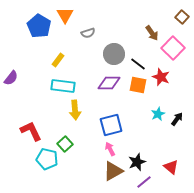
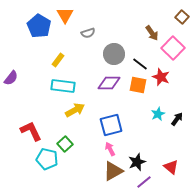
black line: moved 2 px right
yellow arrow: rotated 114 degrees counterclockwise
